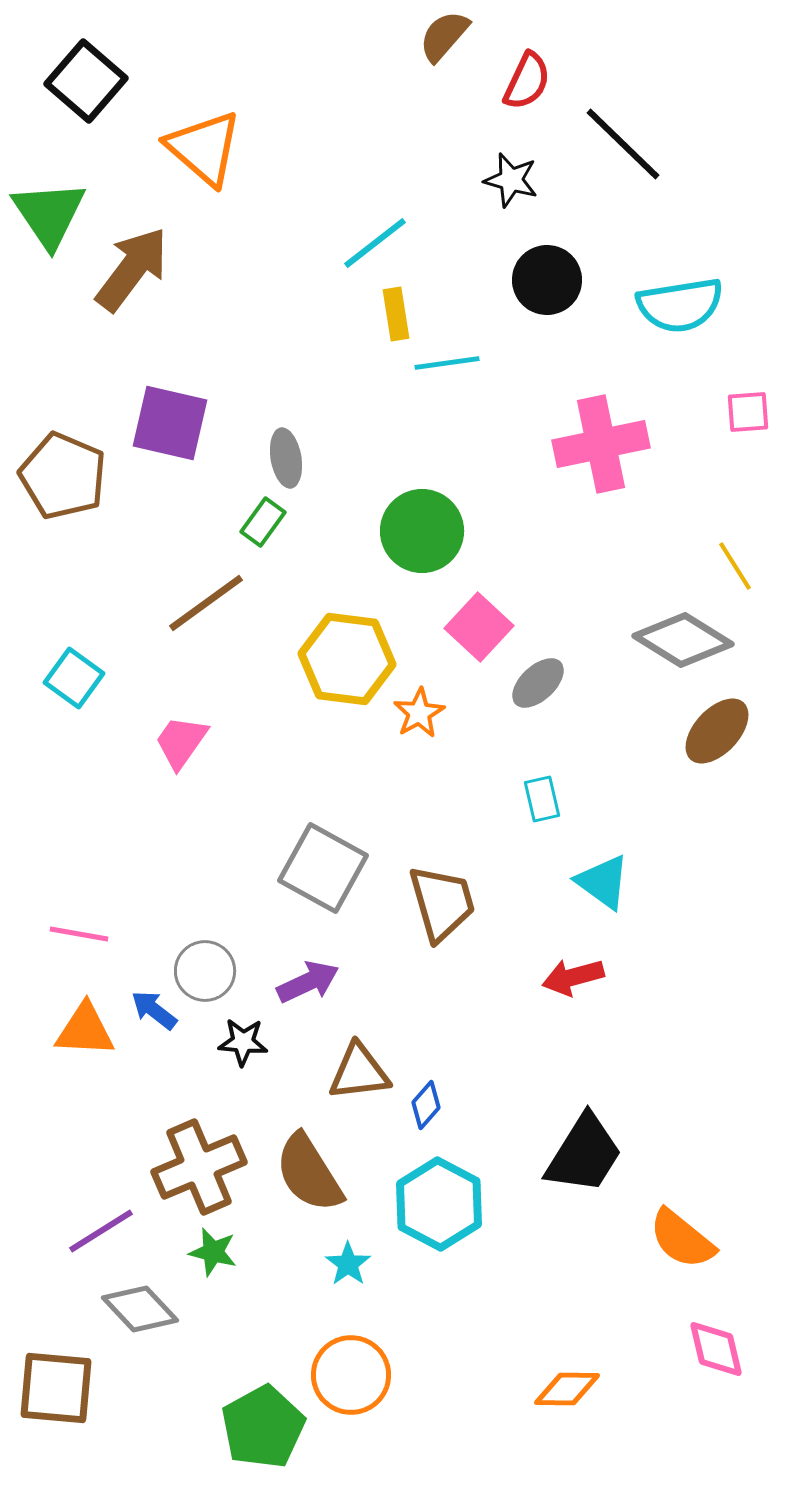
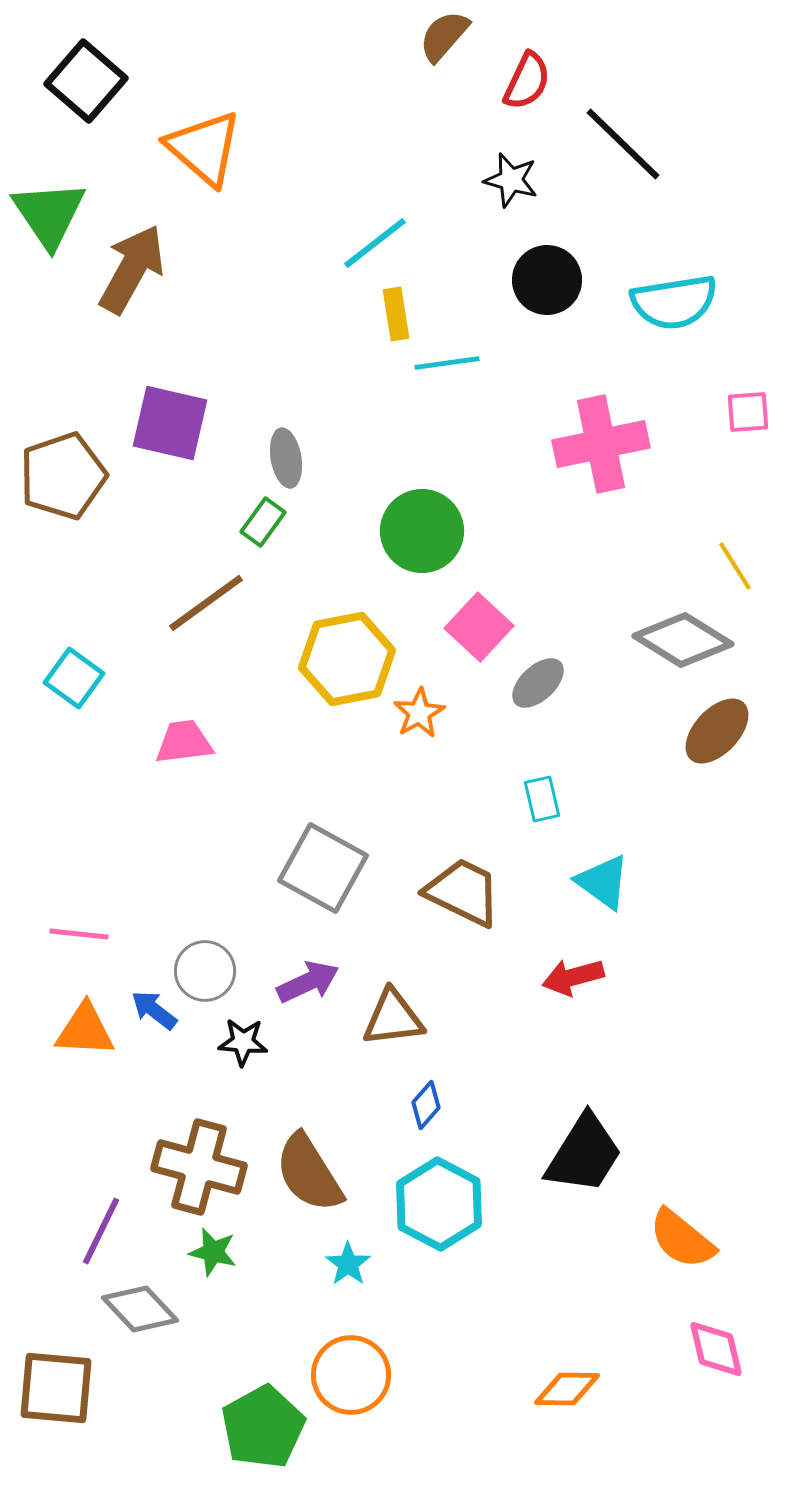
brown arrow at (132, 269): rotated 8 degrees counterclockwise
cyan semicircle at (680, 305): moved 6 px left, 3 px up
brown pentagon at (63, 476): rotated 30 degrees clockwise
yellow hexagon at (347, 659): rotated 18 degrees counterclockwise
pink trapezoid at (181, 742): moved 3 px right; rotated 48 degrees clockwise
brown trapezoid at (442, 903): moved 21 px right, 11 px up; rotated 48 degrees counterclockwise
pink line at (79, 934): rotated 4 degrees counterclockwise
brown triangle at (359, 1072): moved 34 px right, 54 px up
brown cross at (199, 1167): rotated 38 degrees clockwise
purple line at (101, 1231): rotated 32 degrees counterclockwise
